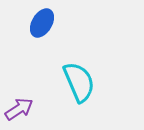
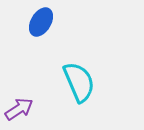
blue ellipse: moved 1 px left, 1 px up
